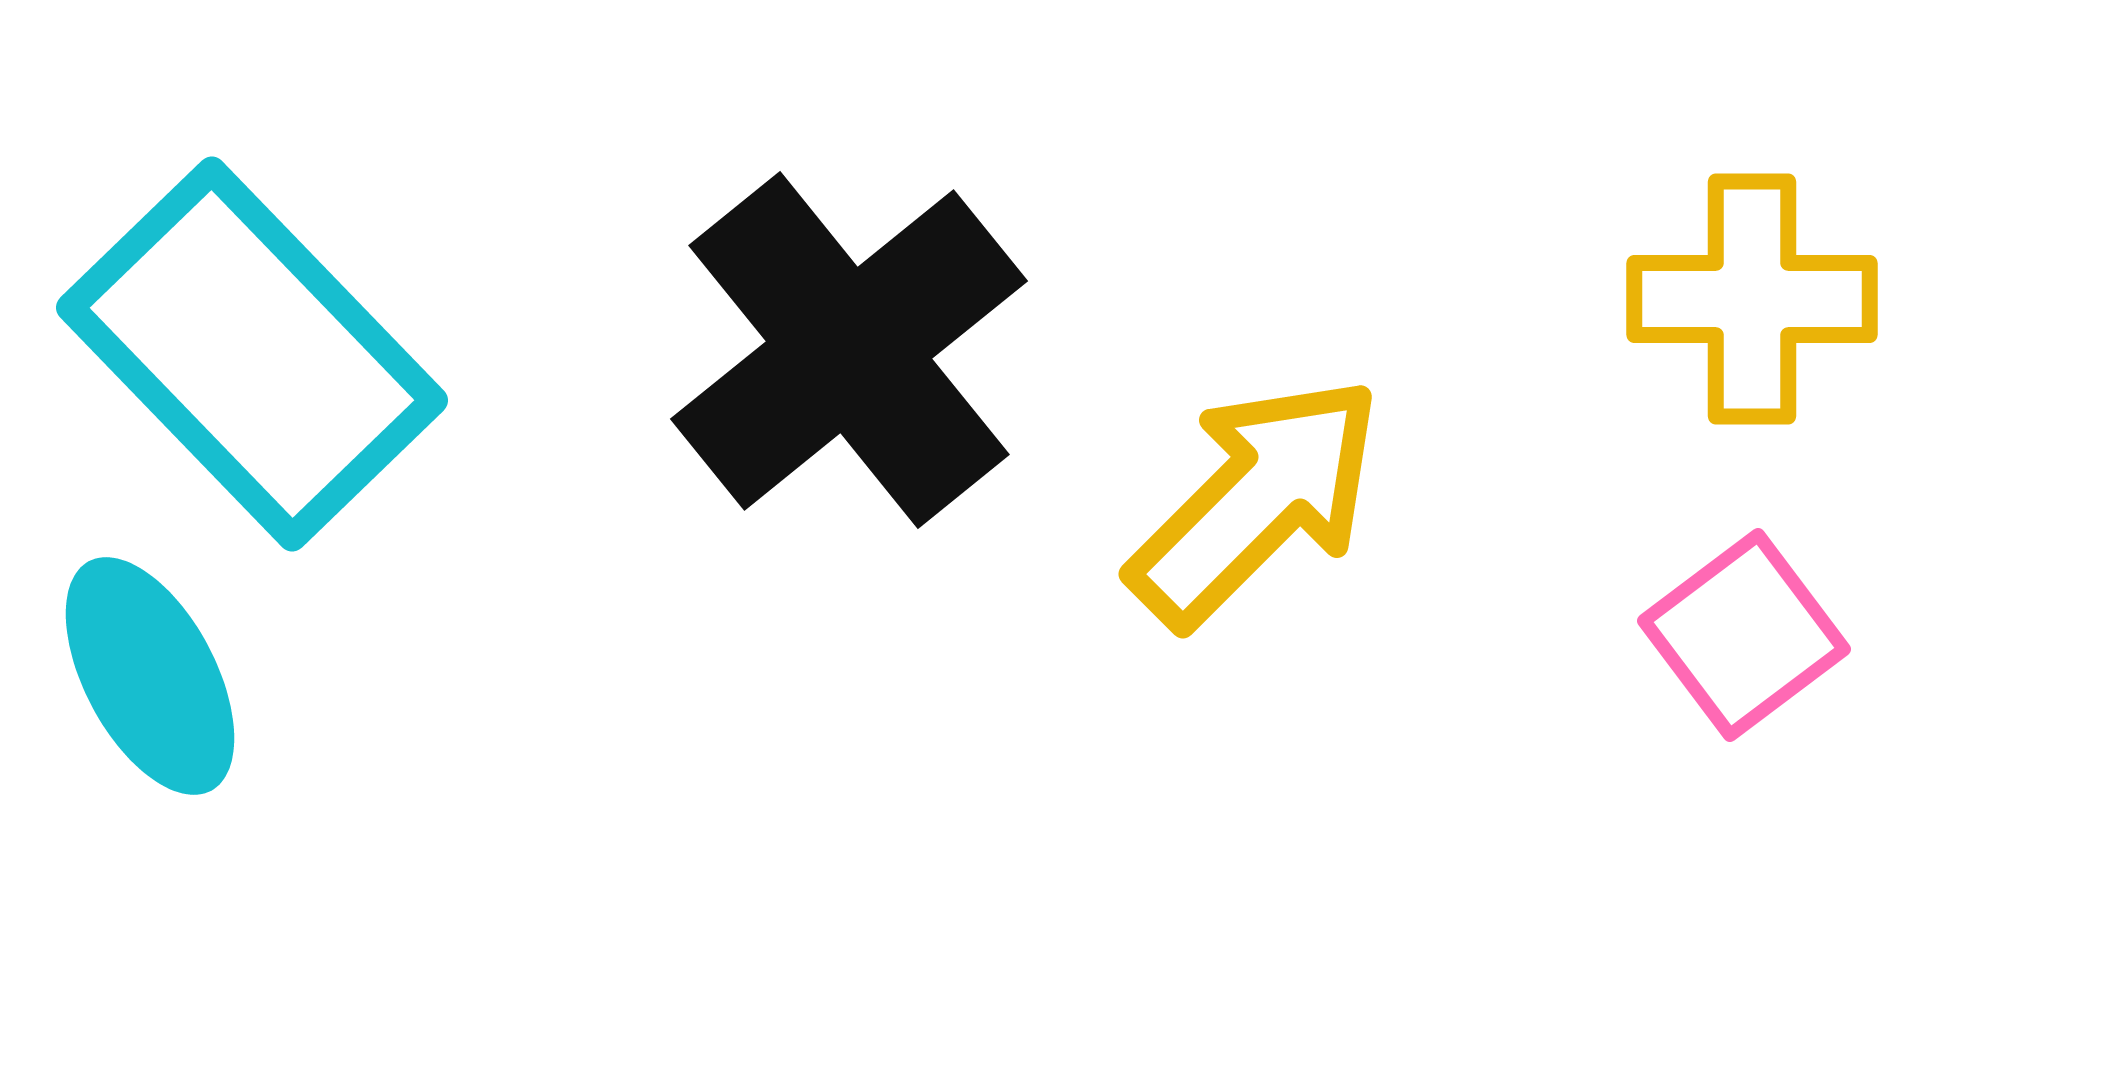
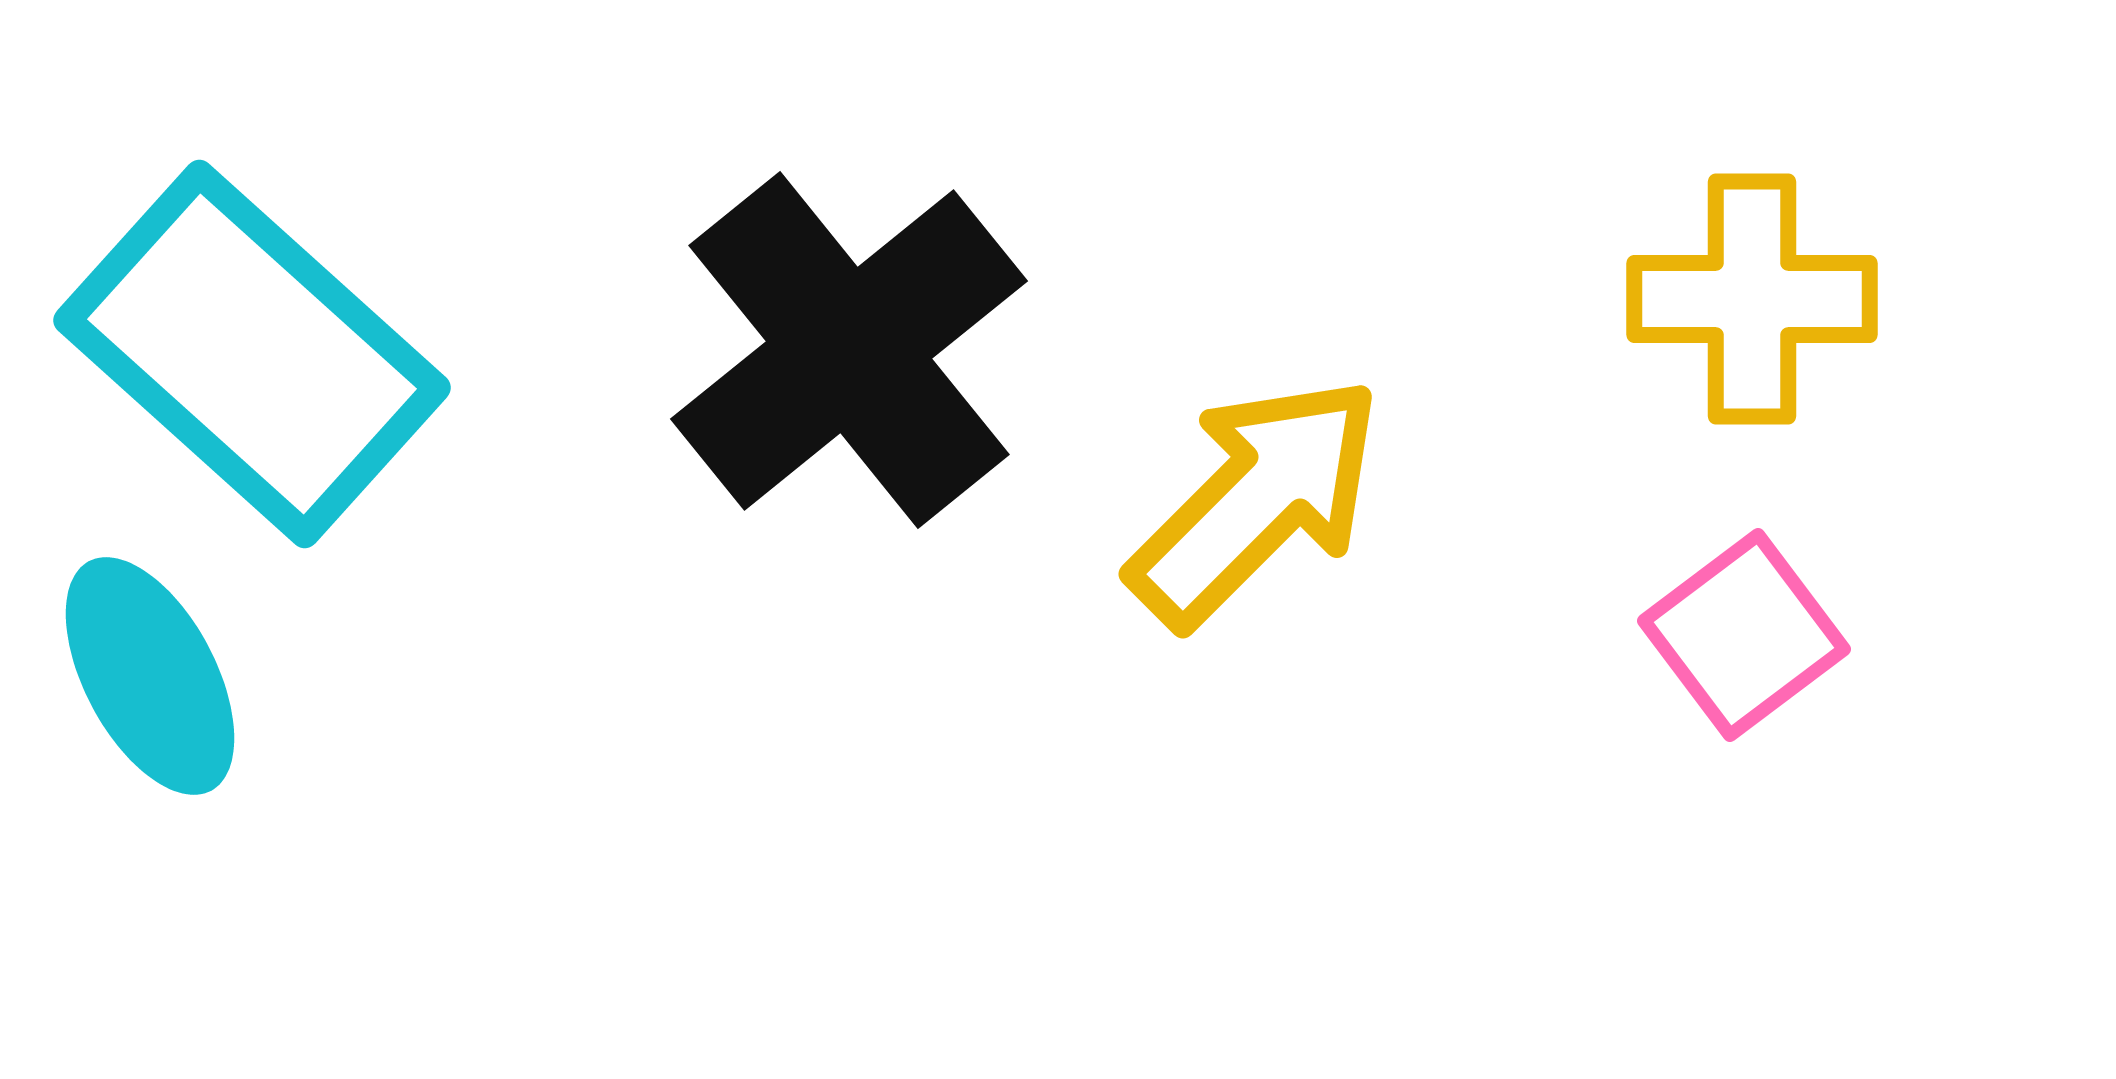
cyan rectangle: rotated 4 degrees counterclockwise
